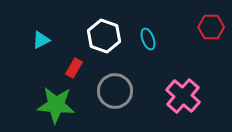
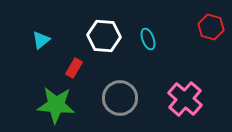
red hexagon: rotated 15 degrees clockwise
white hexagon: rotated 16 degrees counterclockwise
cyan triangle: rotated 12 degrees counterclockwise
gray circle: moved 5 px right, 7 px down
pink cross: moved 2 px right, 3 px down
